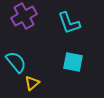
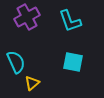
purple cross: moved 3 px right, 1 px down
cyan L-shape: moved 1 px right, 2 px up
cyan semicircle: rotated 15 degrees clockwise
